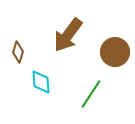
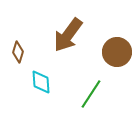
brown circle: moved 2 px right
